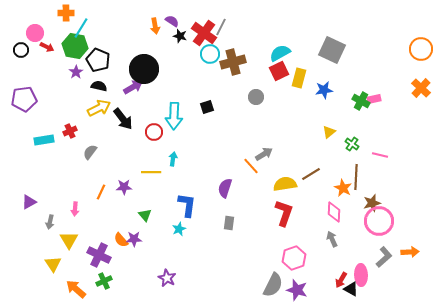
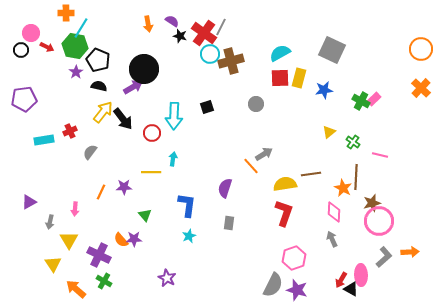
orange arrow at (155, 26): moved 7 px left, 2 px up
pink circle at (35, 33): moved 4 px left
brown cross at (233, 62): moved 2 px left, 1 px up
red square at (279, 71): moved 1 px right, 7 px down; rotated 24 degrees clockwise
gray circle at (256, 97): moved 7 px down
pink rectangle at (374, 99): rotated 32 degrees counterclockwise
yellow arrow at (99, 108): moved 4 px right, 4 px down; rotated 25 degrees counterclockwise
red circle at (154, 132): moved 2 px left, 1 px down
green cross at (352, 144): moved 1 px right, 2 px up
brown line at (311, 174): rotated 24 degrees clockwise
cyan star at (179, 229): moved 10 px right, 7 px down
green cross at (104, 281): rotated 35 degrees counterclockwise
